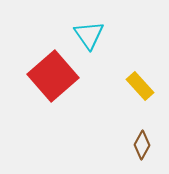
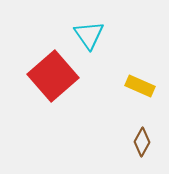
yellow rectangle: rotated 24 degrees counterclockwise
brown diamond: moved 3 px up
